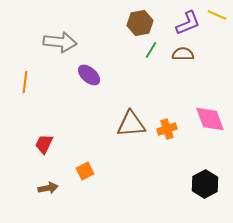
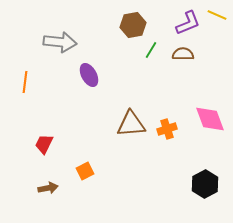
brown hexagon: moved 7 px left, 2 px down
purple ellipse: rotated 20 degrees clockwise
